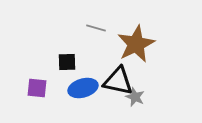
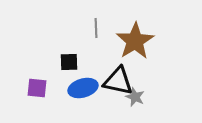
gray line: rotated 72 degrees clockwise
brown star: moved 1 px left, 3 px up; rotated 6 degrees counterclockwise
black square: moved 2 px right
